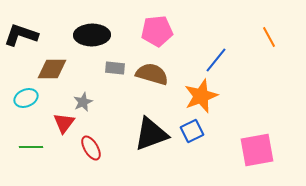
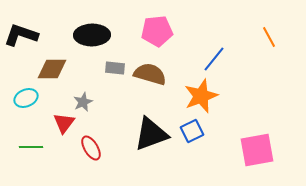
blue line: moved 2 px left, 1 px up
brown semicircle: moved 2 px left
